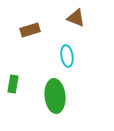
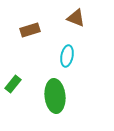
cyan ellipse: rotated 20 degrees clockwise
green rectangle: rotated 30 degrees clockwise
